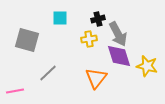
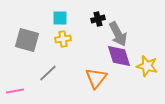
yellow cross: moved 26 px left
